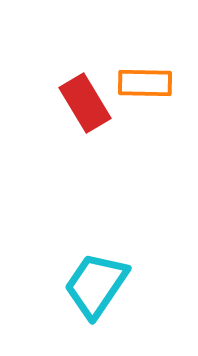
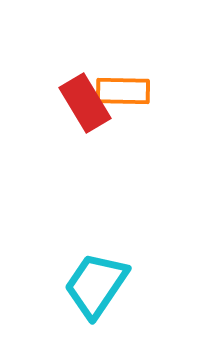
orange rectangle: moved 22 px left, 8 px down
